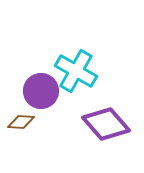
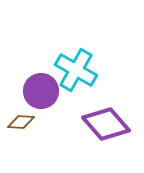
cyan cross: moved 1 px up
